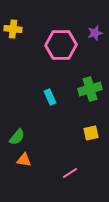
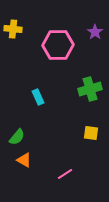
purple star: moved 1 px up; rotated 21 degrees counterclockwise
pink hexagon: moved 3 px left
cyan rectangle: moved 12 px left
yellow square: rotated 21 degrees clockwise
orange triangle: rotated 21 degrees clockwise
pink line: moved 5 px left, 1 px down
